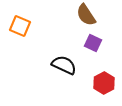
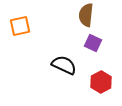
brown semicircle: rotated 40 degrees clockwise
orange square: rotated 35 degrees counterclockwise
red hexagon: moved 3 px left, 1 px up
